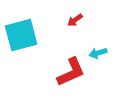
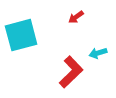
red arrow: moved 1 px right, 3 px up
red L-shape: rotated 20 degrees counterclockwise
